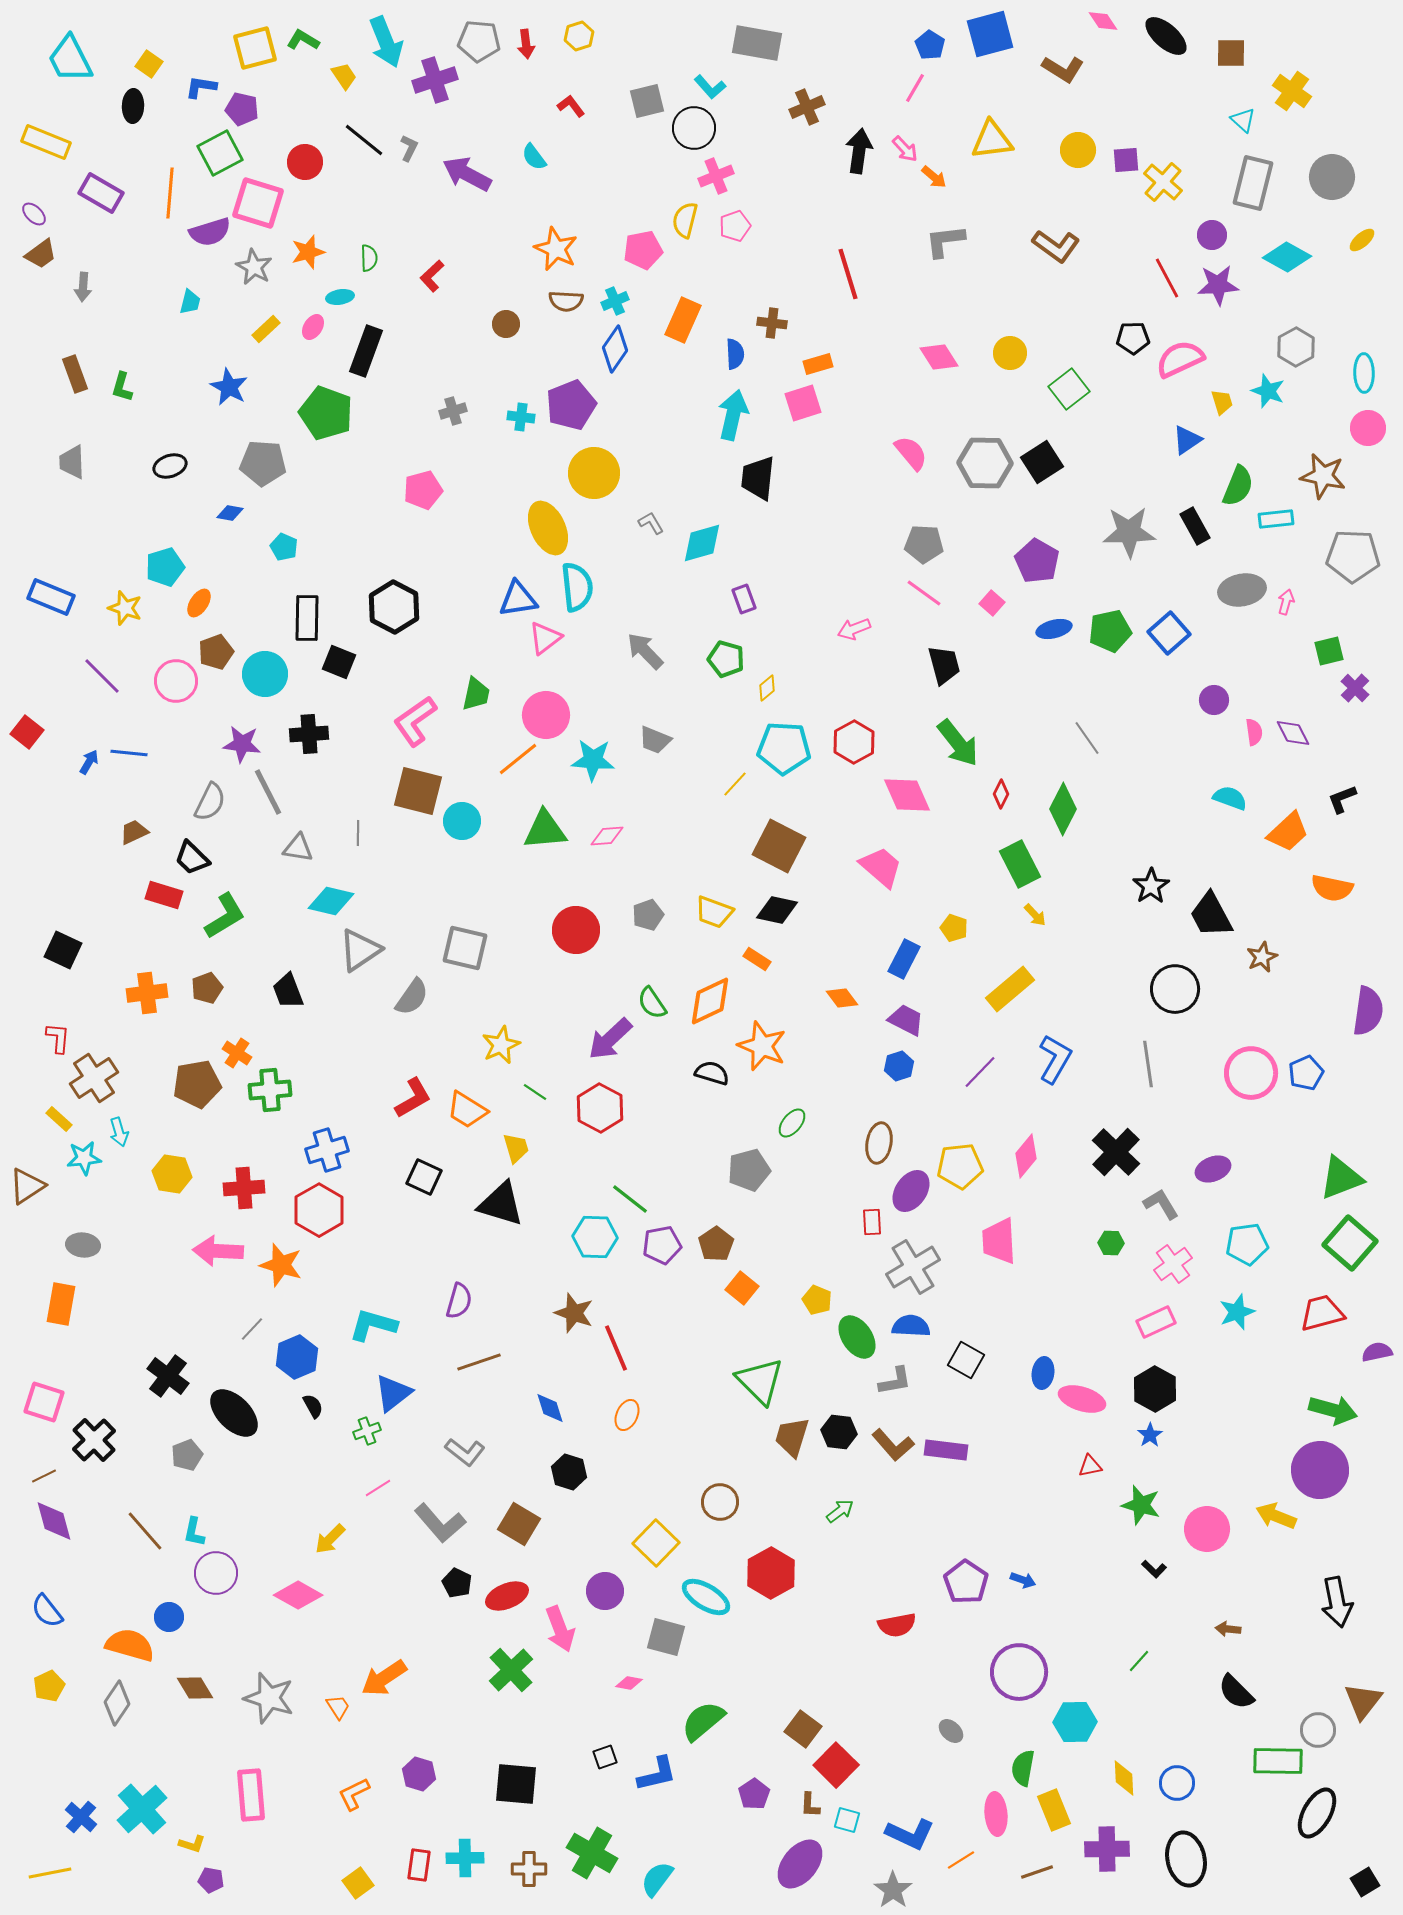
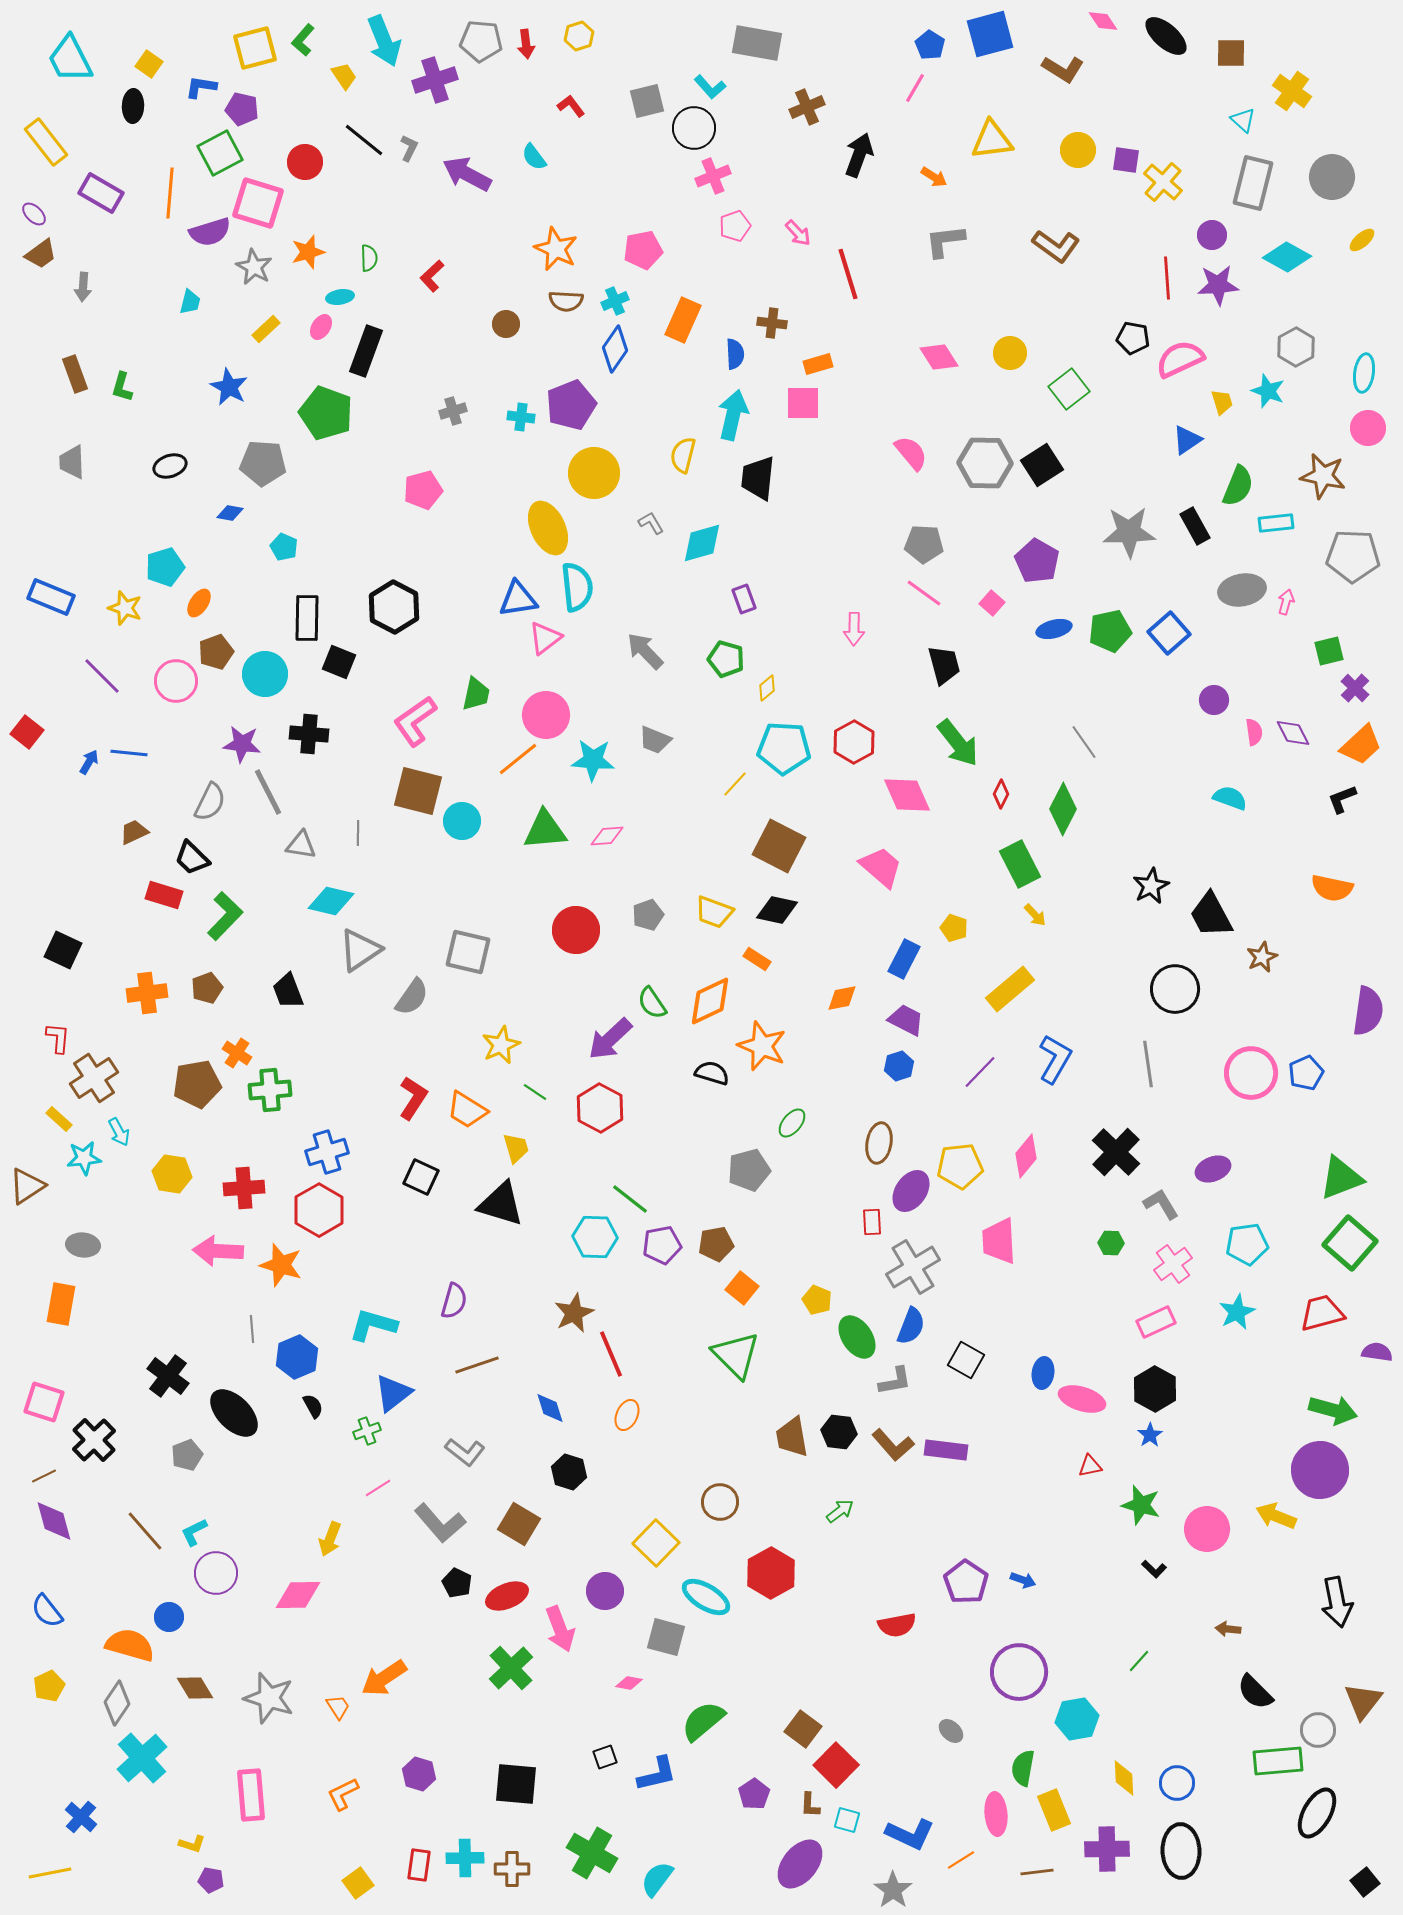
green L-shape at (303, 40): rotated 80 degrees counterclockwise
gray pentagon at (479, 41): moved 2 px right
cyan arrow at (386, 42): moved 2 px left, 1 px up
yellow rectangle at (46, 142): rotated 30 degrees clockwise
pink arrow at (905, 149): moved 107 px left, 84 px down
black arrow at (859, 151): moved 4 px down; rotated 12 degrees clockwise
purple square at (1126, 160): rotated 12 degrees clockwise
pink cross at (716, 176): moved 3 px left
orange arrow at (934, 177): rotated 8 degrees counterclockwise
yellow semicircle at (685, 220): moved 2 px left, 235 px down
red line at (1167, 278): rotated 24 degrees clockwise
pink ellipse at (313, 327): moved 8 px right
black pentagon at (1133, 338): rotated 12 degrees clockwise
cyan ellipse at (1364, 373): rotated 9 degrees clockwise
pink square at (803, 403): rotated 18 degrees clockwise
black square at (1042, 462): moved 3 px down
cyan rectangle at (1276, 519): moved 4 px down
pink arrow at (854, 629): rotated 68 degrees counterclockwise
black cross at (309, 734): rotated 9 degrees clockwise
gray line at (1087, 738): moved 3 px left, 4 px down
orange trapezoid at (1288, 832): moved 73 px right, 87 px up
gray triangle at (298, 848): moved 3 px right, 3 px up
black star at (1151, 886): rotated 6 degrees clockwise
green L-shape at (225, 916): rotated 15 degrees counterclockwise
gray square at (465, 948): moved 3 px right, 4 px down
orange diamond at (842, 998): rotated 64 degrees counterclockwise
red L-shape at (413, 1098): rotated 27 degrees counterclockwise
cyan arrow at (119, 1132): rotated 12 degrees counterclockwise
blue cross at (327, 1150): moved 2 px down
black square at (424, 1177): moved 3 px left
brown pentagon at (716, 1244): rotated 24 degrees clockwise
purple semicircle at (459, 1301): moved 5 px left
cyan star at (1237, 1312): rotated 6 degrees counterclockwise
brown star at (574, 1313): rotated 27 degrees clockwise
blue semicircle at (911, 1326): rotated 108 degrees clockwise
gray line at (252, 1329): rotated 48 degrees counterclockwise
red line at (616, 1348): moved 5 px left, 6 px down
purple semicircle at (1377, 1352): rotated 20 degrees clockwise
brown line at (479, 1362): moved 2 px left, 3 px down
green triangle at (760, 1381): moved 24 px left, 26 px up
brown trapezoid at (792, 1437): rotated 27 degrees counterclockwise
cyan L-shape at (194, 1532): rotated 52 degrees clockwise
yellow arrow at (330, 1539): rotated 24 degrees counterclockwise
pink diamond at (298, 1595): rotated 30 degrees counterclockwise
green cross at (511, 1670): moved 2 px up
black semicircle at (1236, 1692): moved 19 px right
cyan hexagon at (1075, 1722): moved 2 px right, 3 px up; rotated 9 degrees counterclockwise
green rectangle at (1278, 1761): rotated 6 degrees counterclockwise
orange L-shape at (354, 1794): moved 11 px left
cyan cross at (142, 1809): moved 51 px up
black ellipse at (1186, 1859): moved 5 px left, 8 px up; rotated 10 degrees clockwise
brown cross at (529, 1869): moved 17 px left
brown line at (1037, 1872): rotated 12 degrees clockwise
black square at (1365, 1882): rotated 8 degrees counterclockwise
